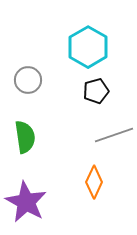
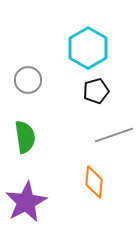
cyan hexagon: moved 1 px down
orange diamond: rotated 20 degrees counterclockwise
purple star: rotated 15 degrees clockwise
